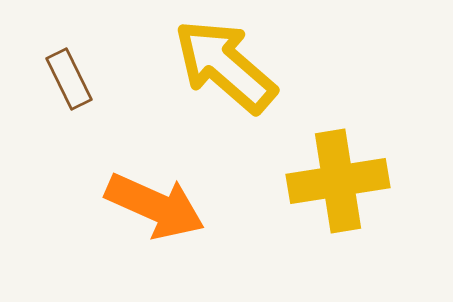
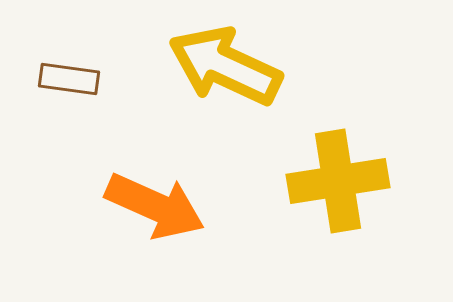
yellow arrow: rotated 16 degrees counterclockwise
brown rectangle: rotated 56 degrees counterclockwise
